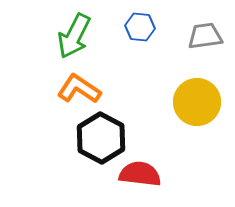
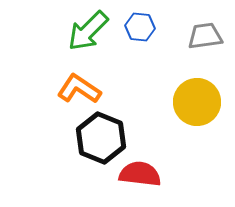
green arrow: moved 14 px right, 5 px up; rotated 18 degrees clockwise
black hexagon: rotated 6 degrees counterclockwise
